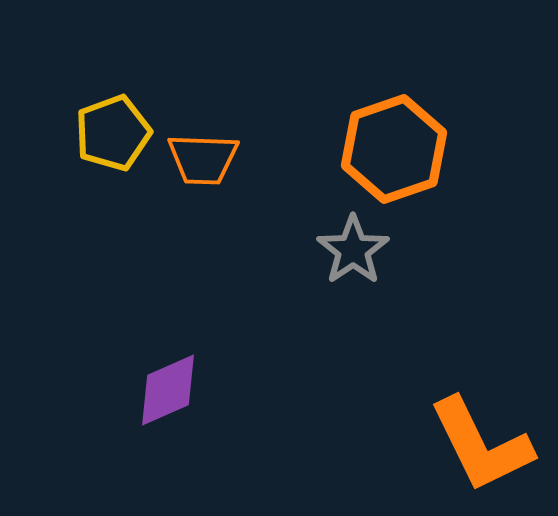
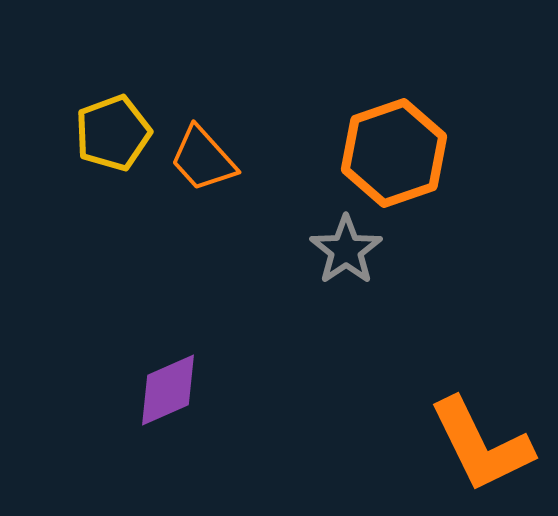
orange hexagon: moved 4 px down
orange trapezoid: rotated 46 degrees clockwise
gray star: moved 7 px left
